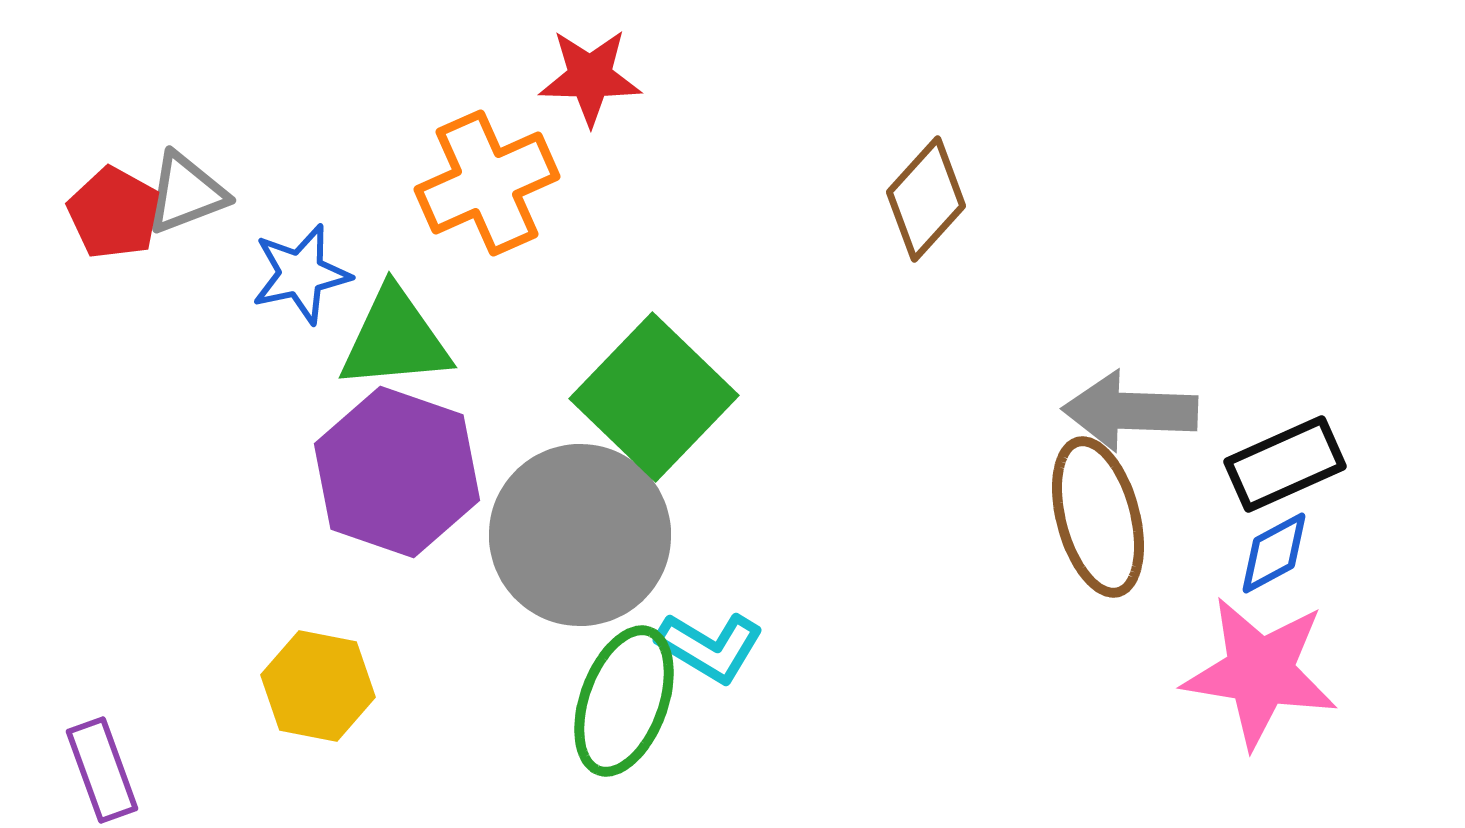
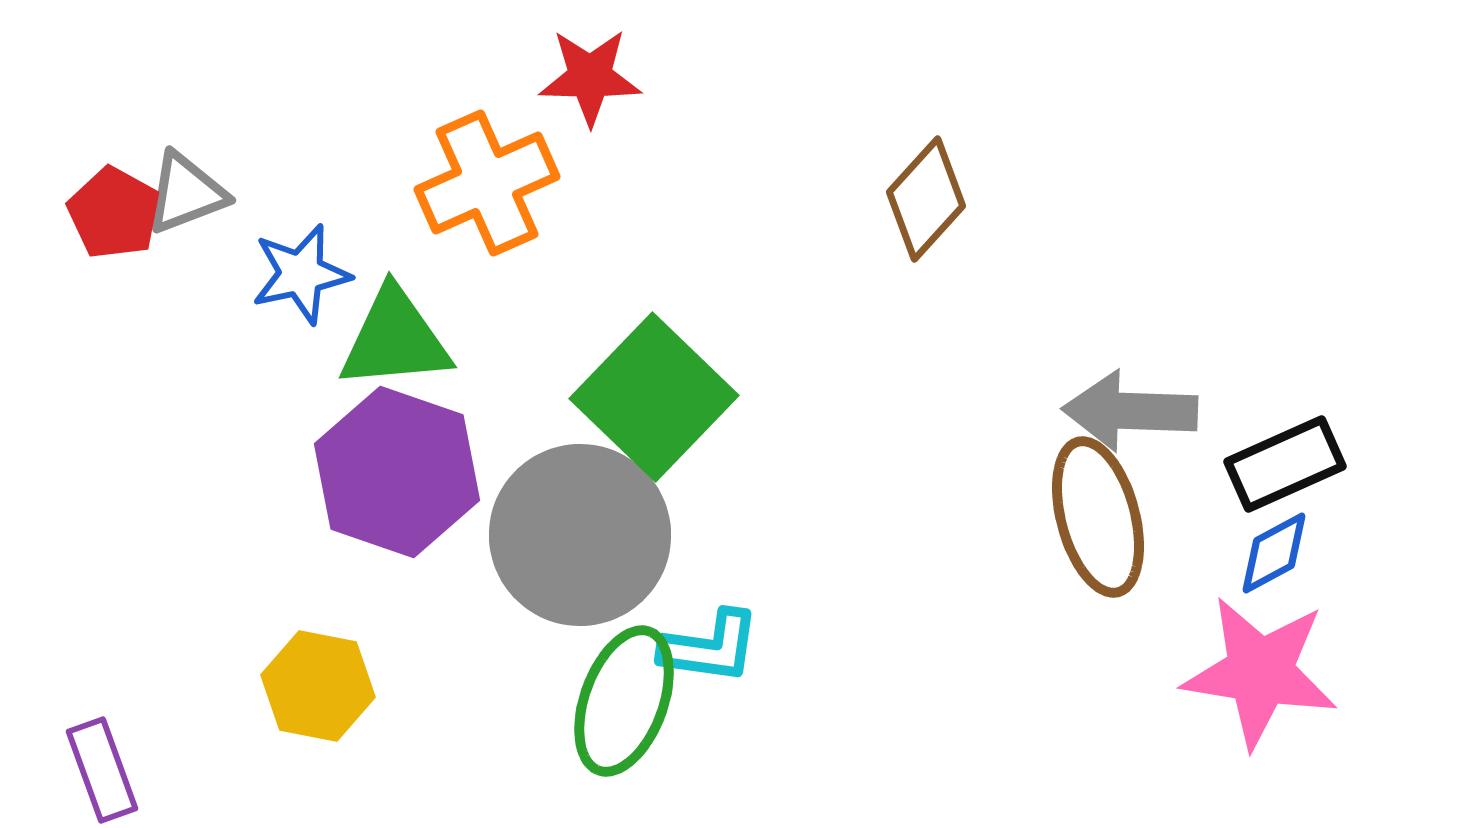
cyan L-shape: rotated 23 degrees counterclockwise
